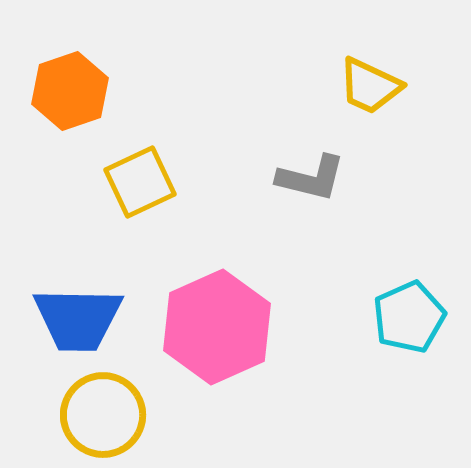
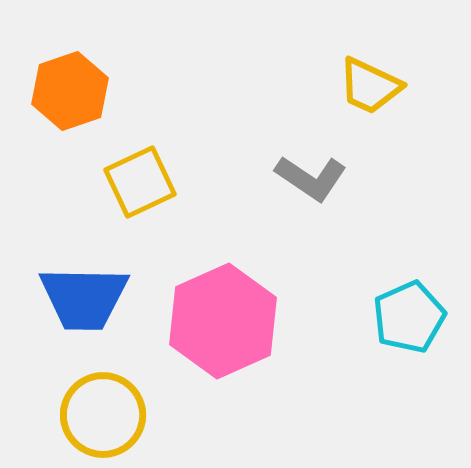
gray L-shape: rotated 20 degrees clockwise
blue trapezoid: moved 6 px right, 21 px up
pink hexagon: moved 6 px right, 6 px up
